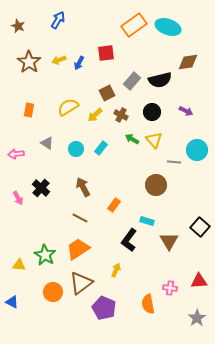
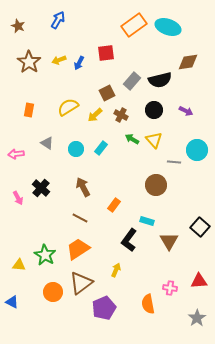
black circle at (152, 112): moved 2 px right, 2 px up
purple pentagon at (104, 308): rotated 25 degrees clockwise
